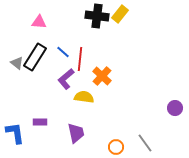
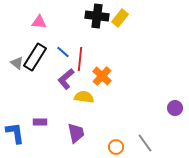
yellow rectangle: moved 4 px down
